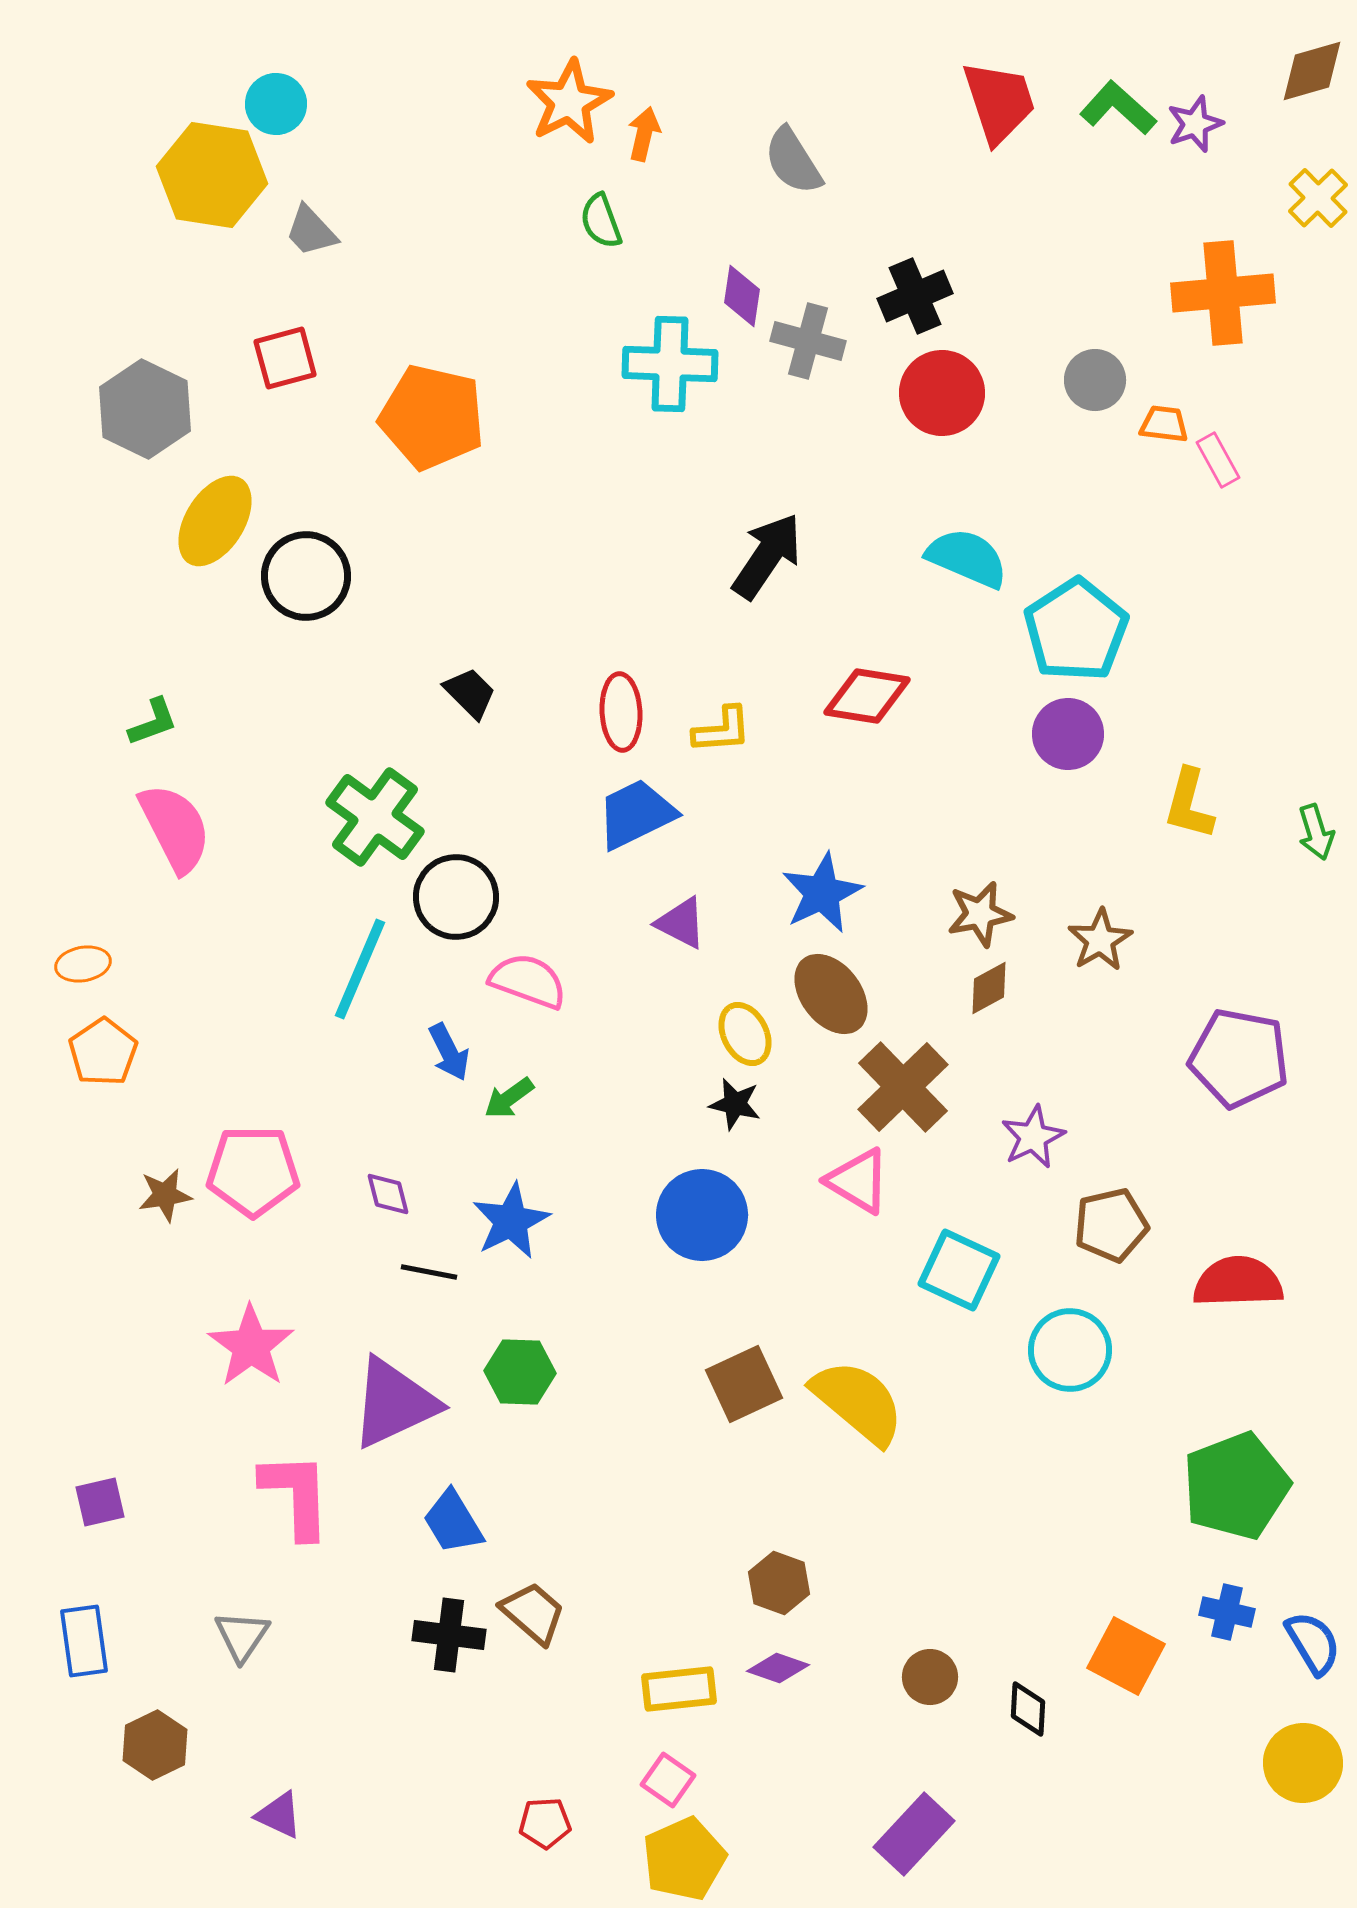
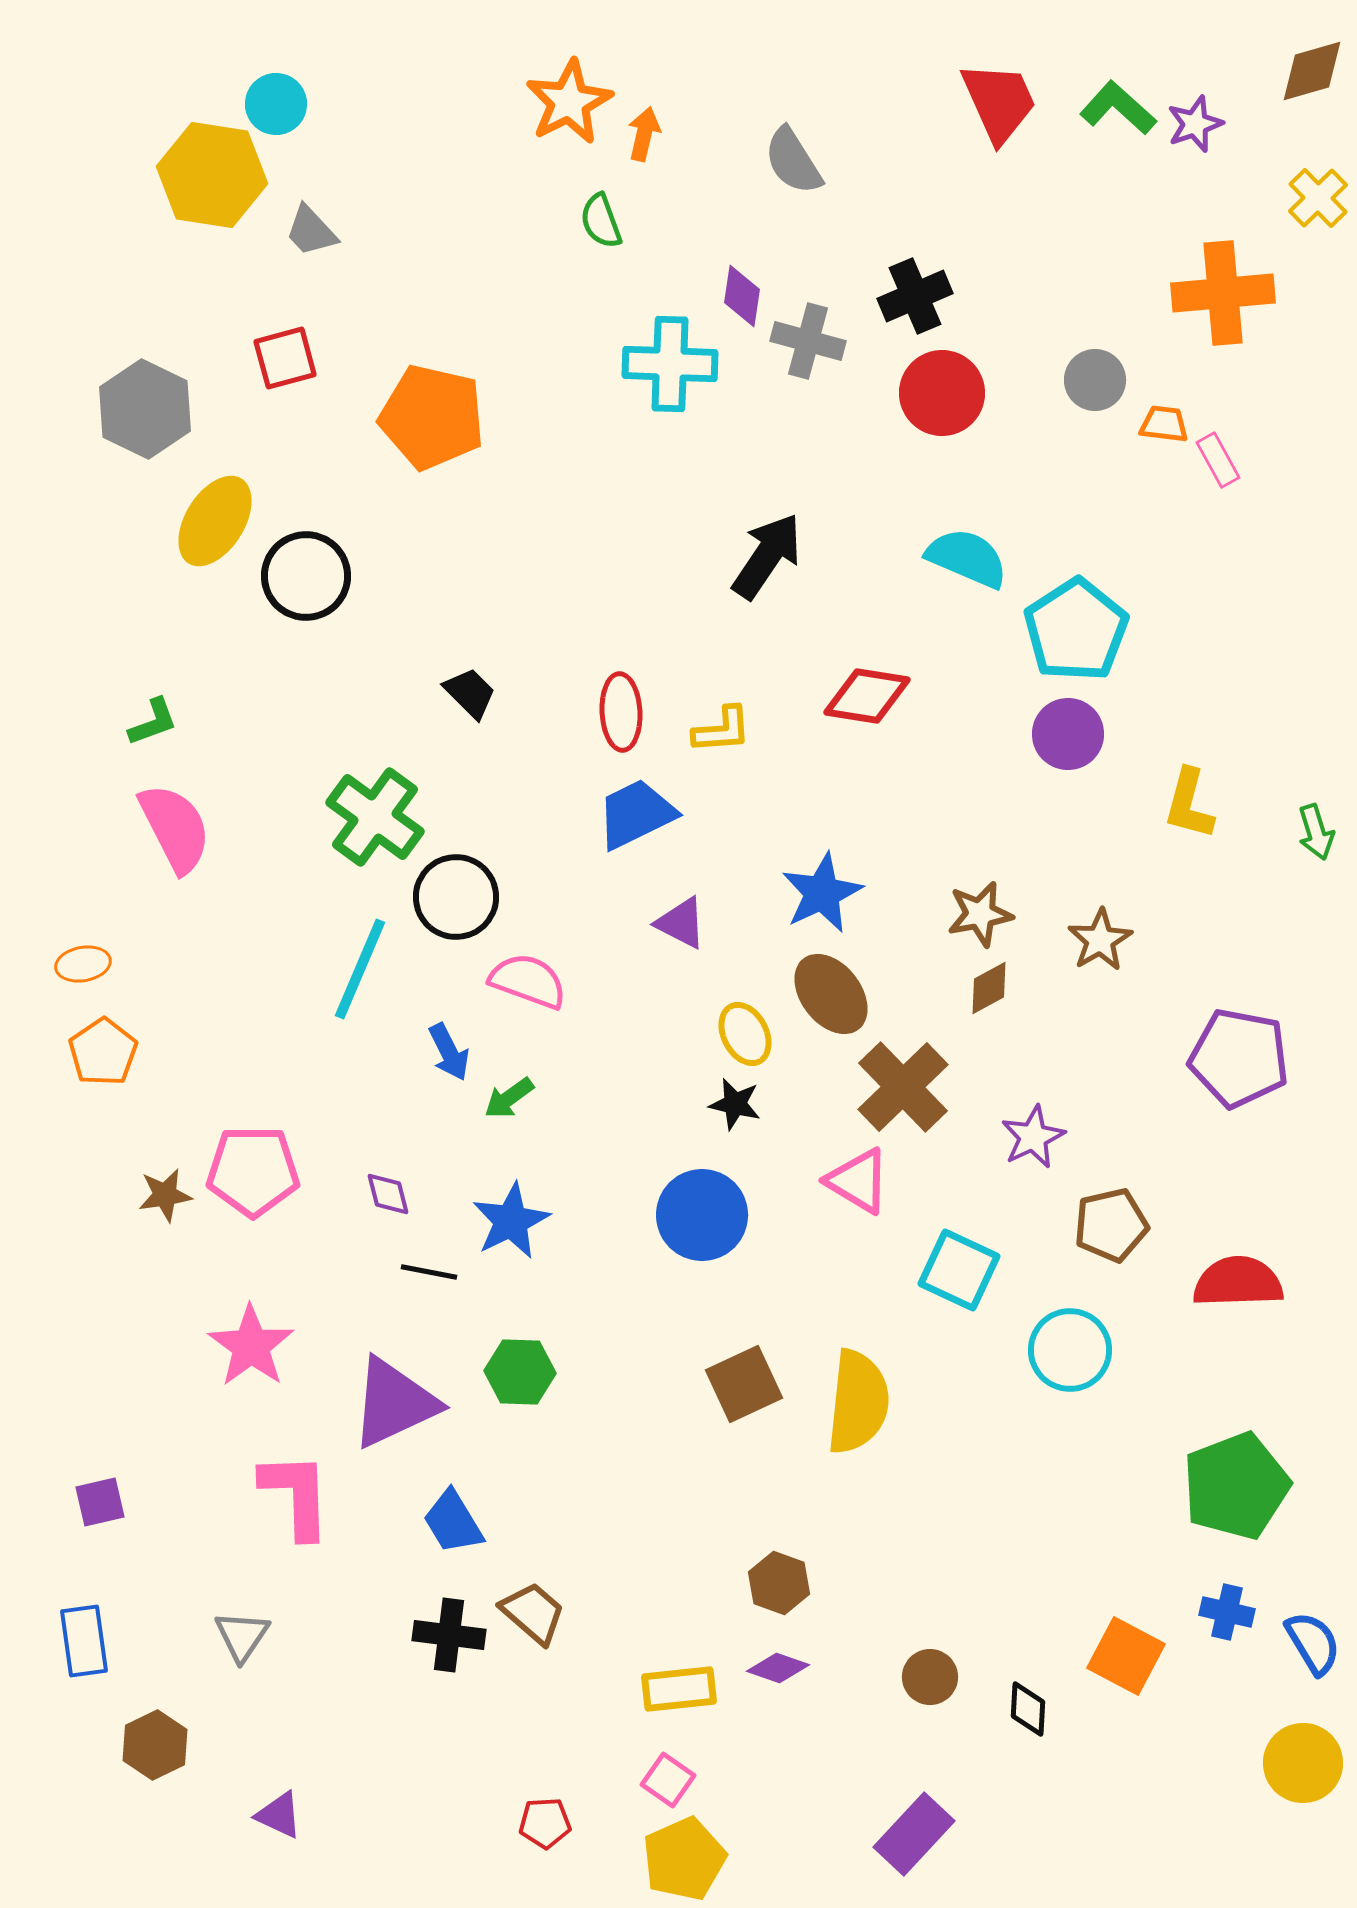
red trapezoid at (999, 102): rotated 6 degrees counterclockwise
yellow semicircle at (858, 1402): rotated 56 degrees clockwise
